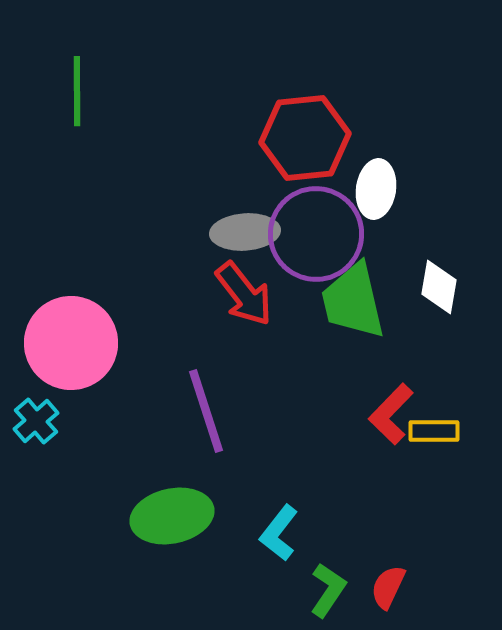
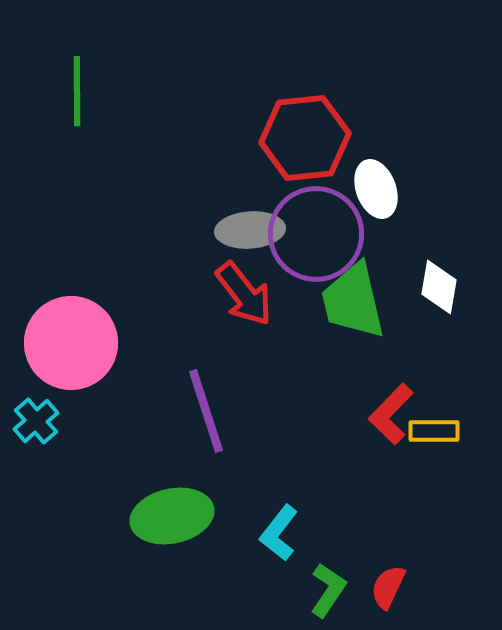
white ellipse: rotated 28 degrees counterclockwise
gray ellipse: moved 5 px right, 2 px up
